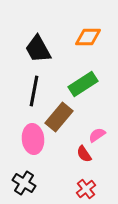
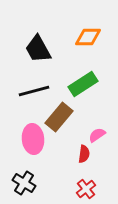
black line: rotated 64 degrees clockwise
red semicircle: rotated 138 degrees counterclockwise
